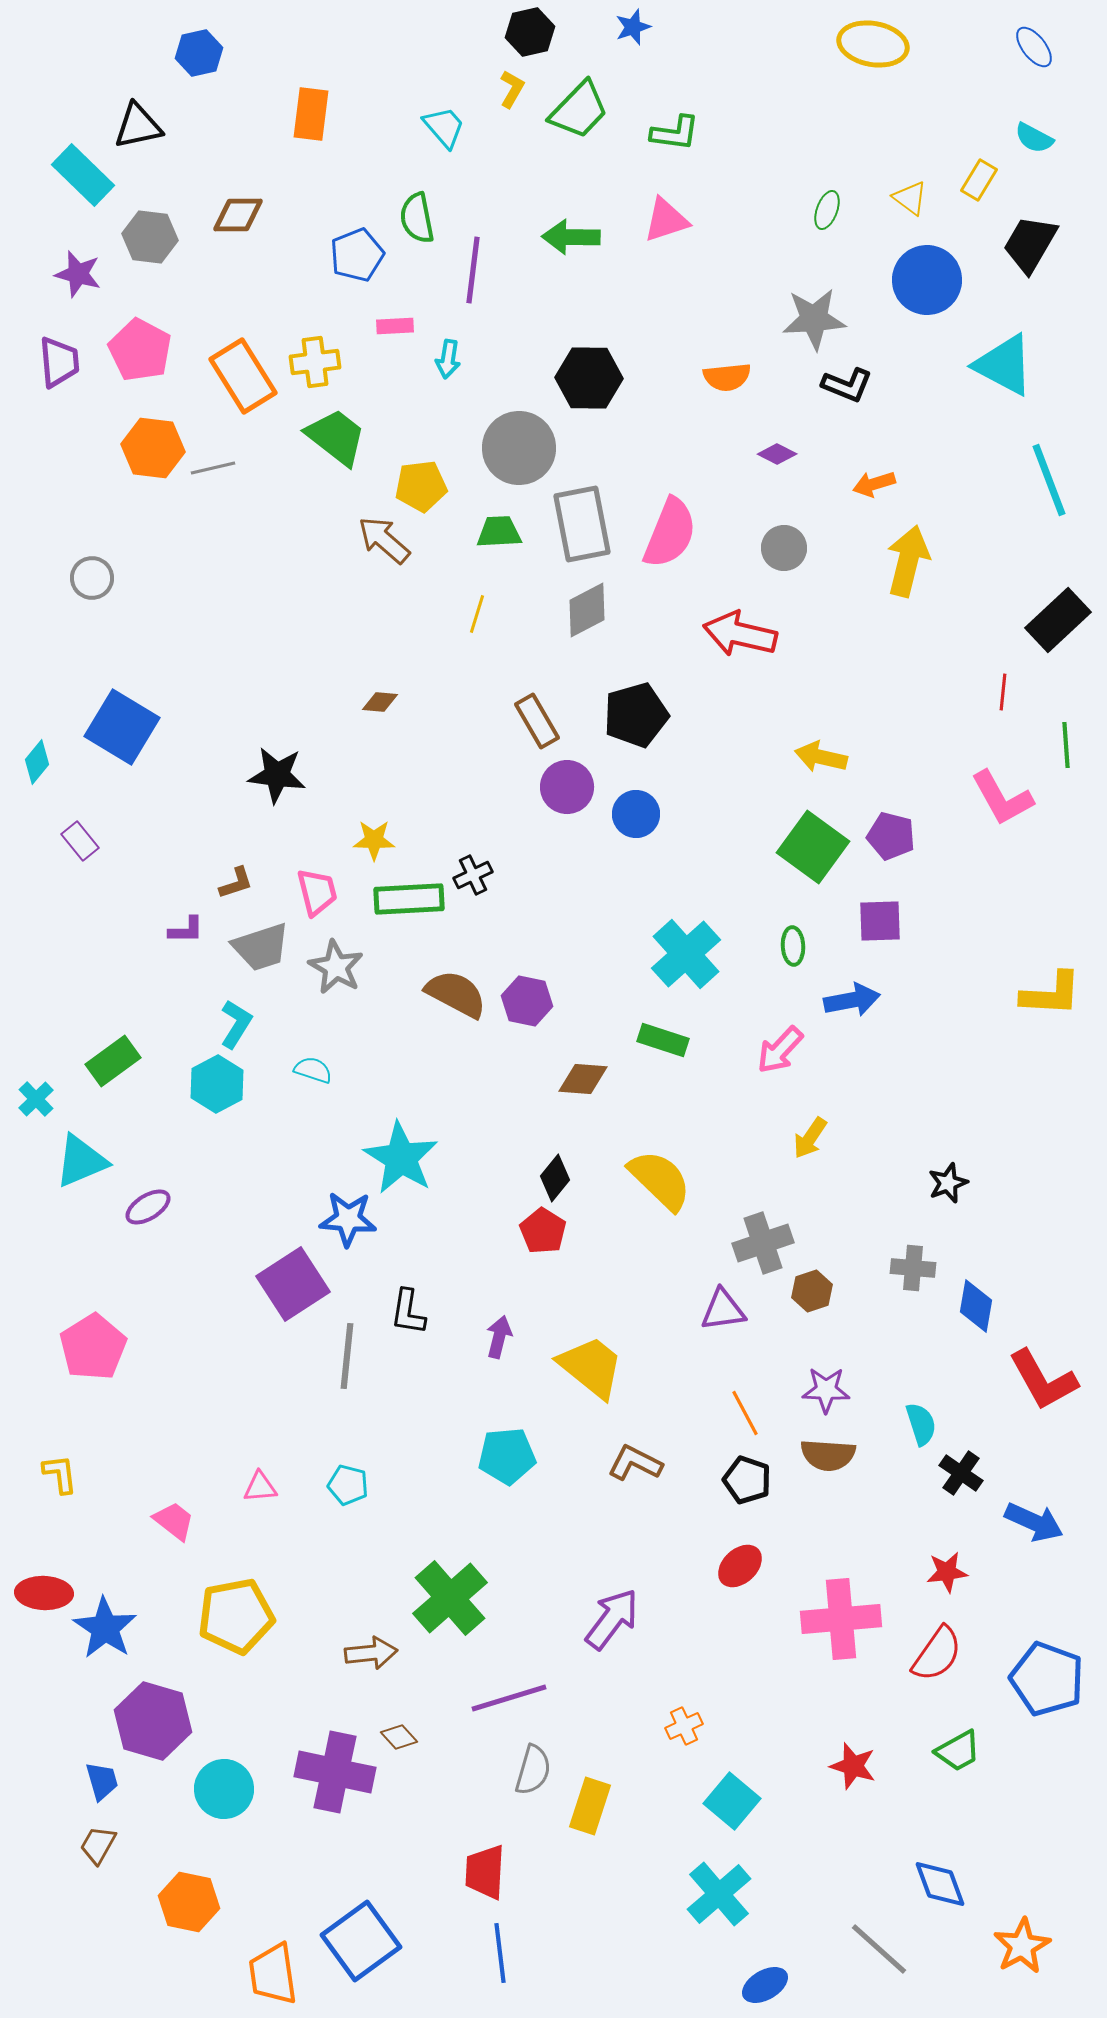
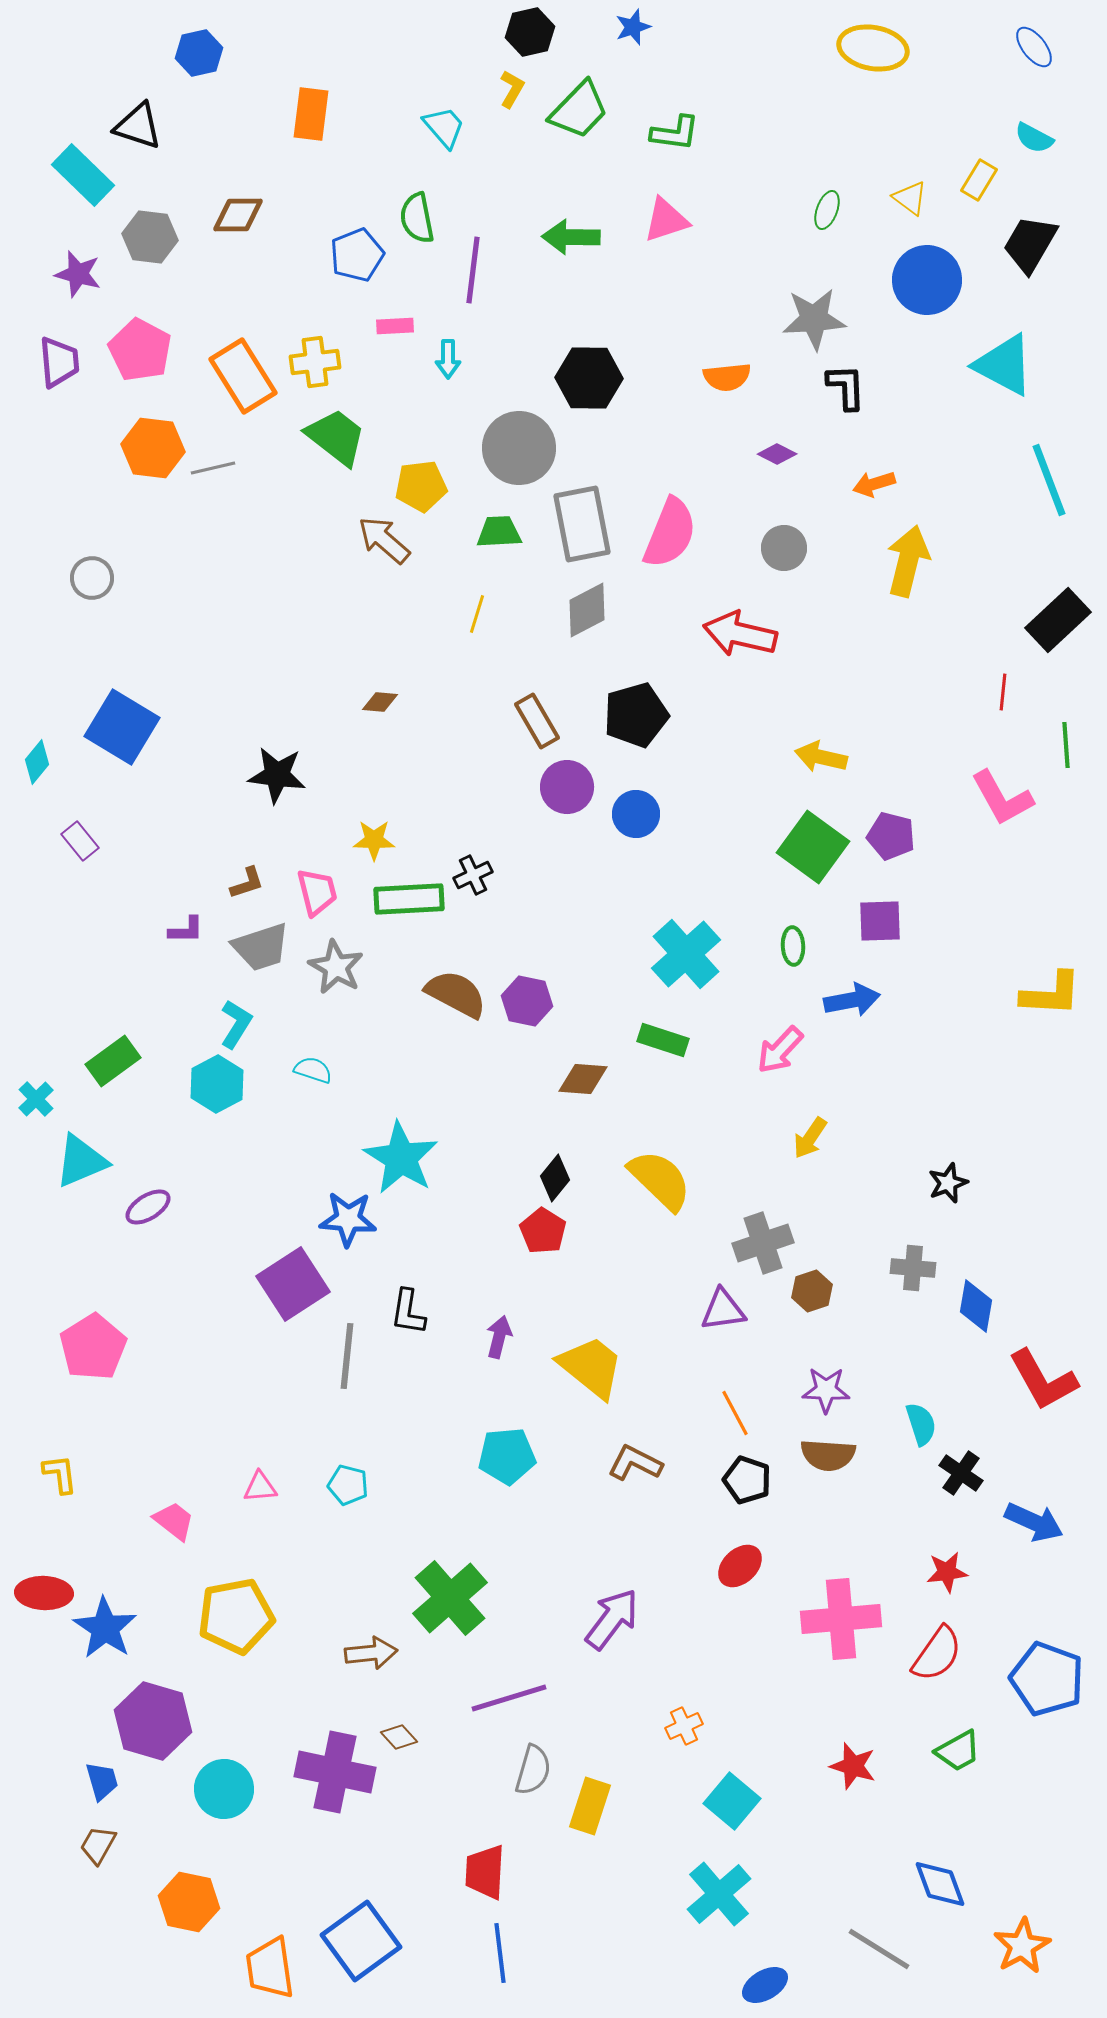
yellow ellipse at (873, 44): moved 4 px down
black triangle at (138, 126): rotated 30 degrees clockwise
cyan arrow at (448, 359): rotated 9 degrees counterclockwise
black L-shape at (847, 385): moved 1 px left, 2 px down; rotated 114 degrees counterclockwise
brown L-shape at (236, 883): moved 11 px right
orange line at (745, 1413): moved 10 px left
gray line at (879, 1949): rotated 10 degrees counterclockwise
orange trapezoid at (273, 1974): moved 3 px left, 6 px up
